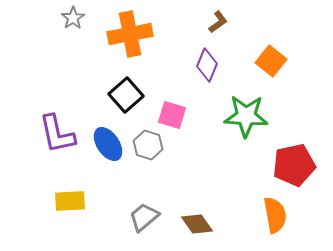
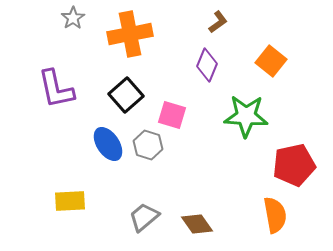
purple L-shape: moved 1 px left, 45 px up
